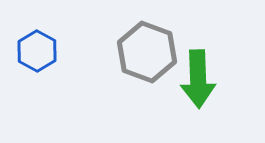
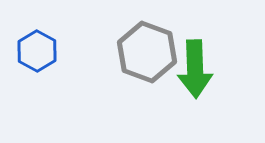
green arrow: moved 3 px left, 10 px up
